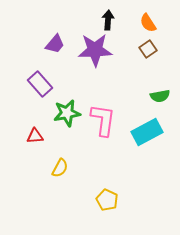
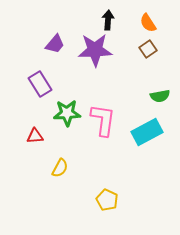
purple rectangle: rotated 10 degrees clockwise
green star: rotated 8 degrees clockwise
